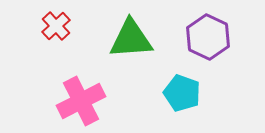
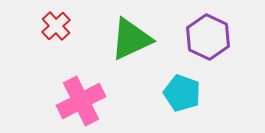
green triangle: rotated 21 degrees counterclockwise
